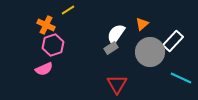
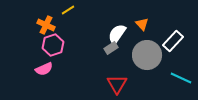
orange triangle: rotated 32 degrees counterclockwise
white semicircle: moved 1 px right
gray circle: moved 3 px left, 3 px down
